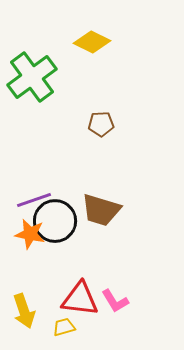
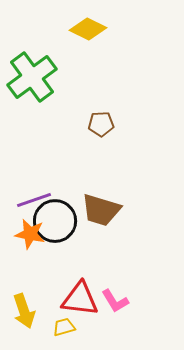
yellow diamond: moved 4 px left, 13 px up
